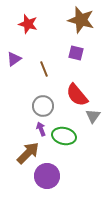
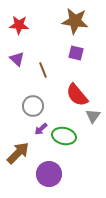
brown star: moved 6 px left, 1 px down; rotated 8 degrees counterclockwise
red star: moved 9 px left, 1 px down; rotated 12 degrees counterclockwise
purple triangle: moved 3 px right; rotated 42 degrees counterclockwise
brown line: moved 1 px left, 1 px down
gray circle: moved 10 px left
purple arrow: rotated 112 degrees counterclockwise
brown arrow: moved 10 px left
purple circle: moved 2 px right, 2 px up
